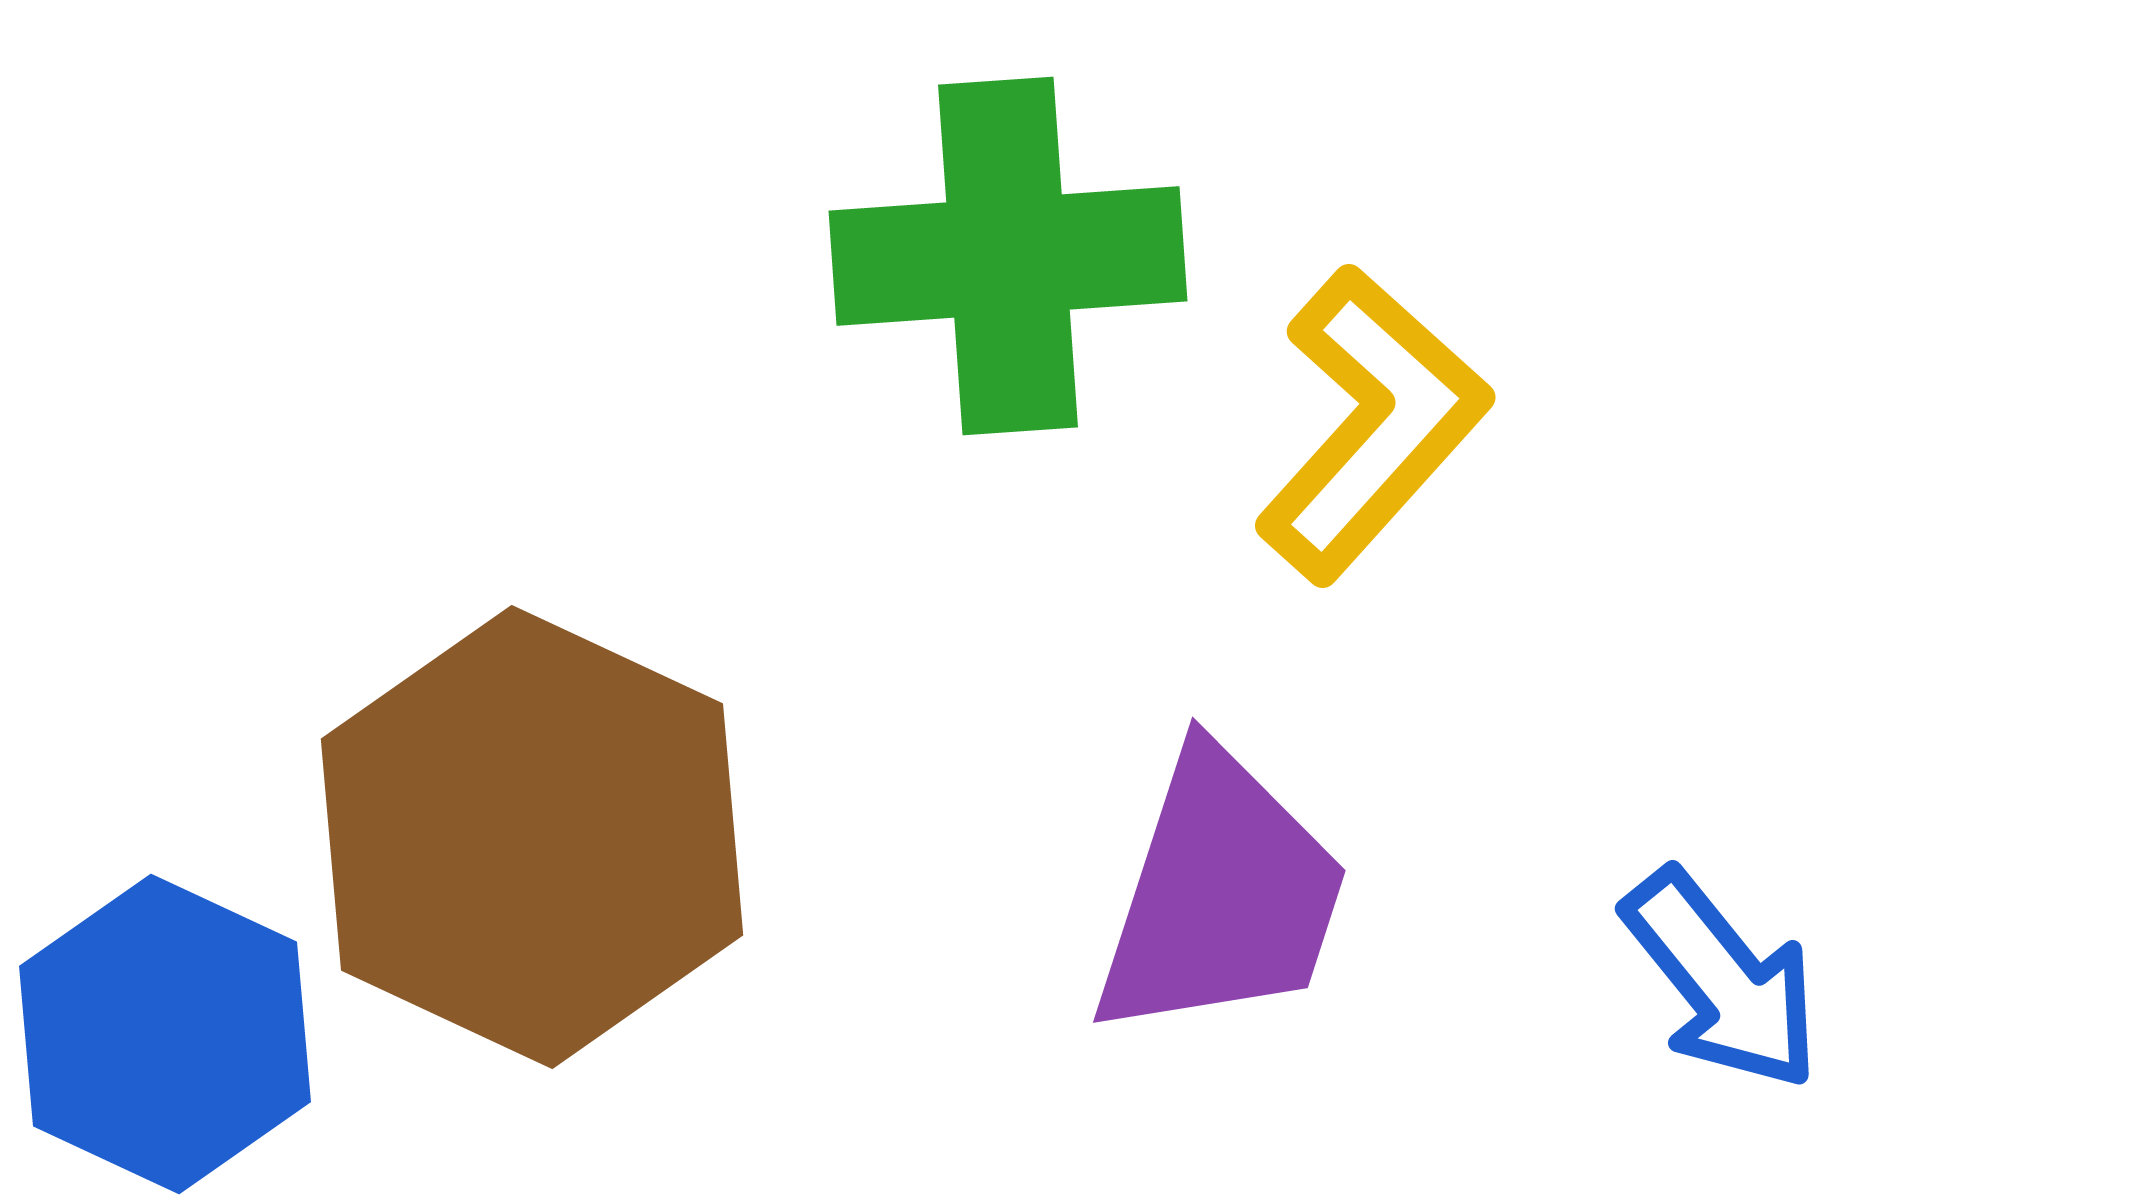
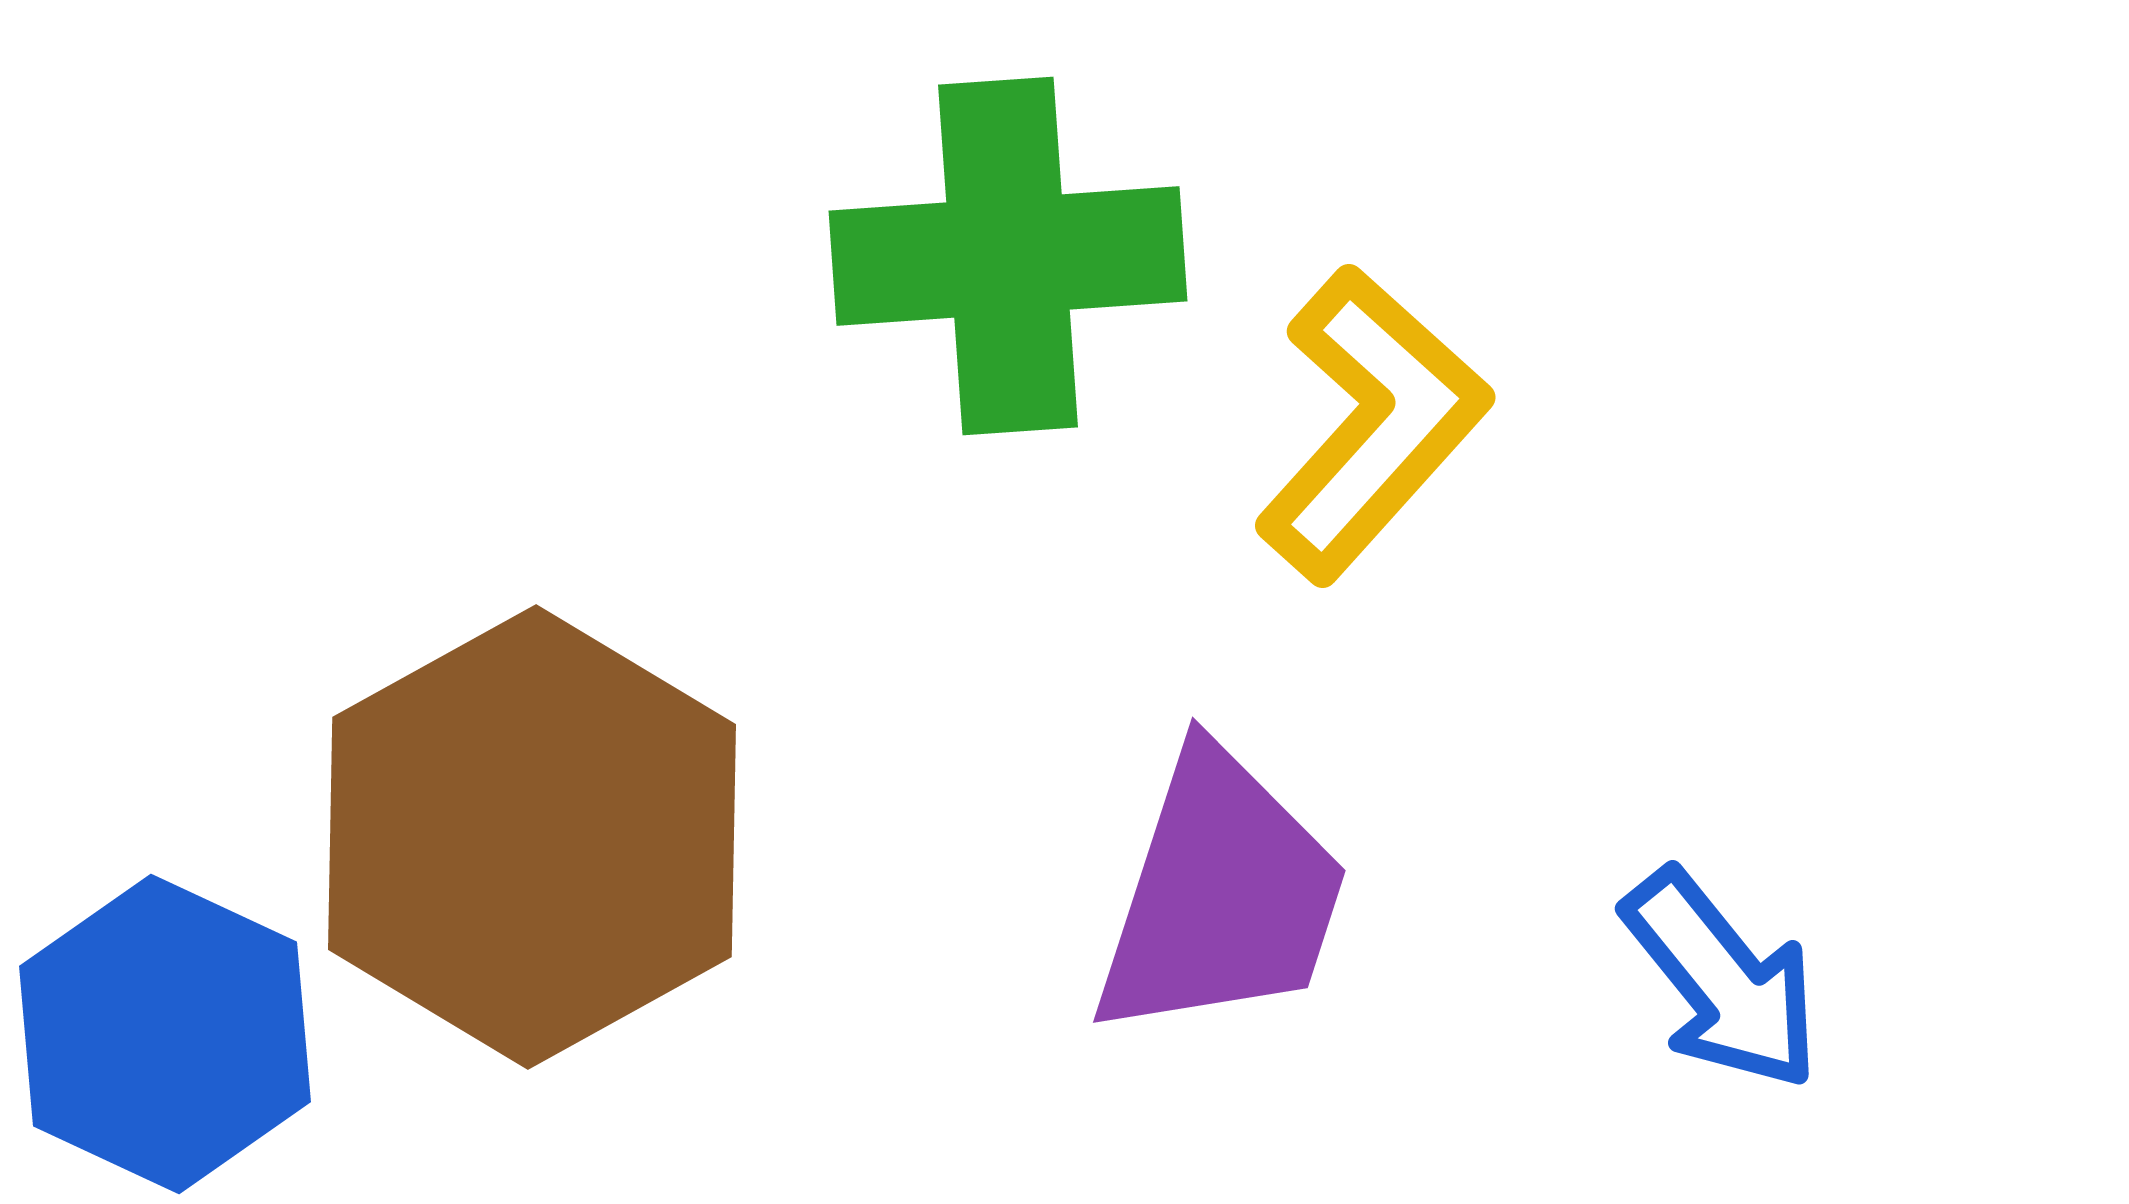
brown hexagon: rotated 6 degrees clockwise
